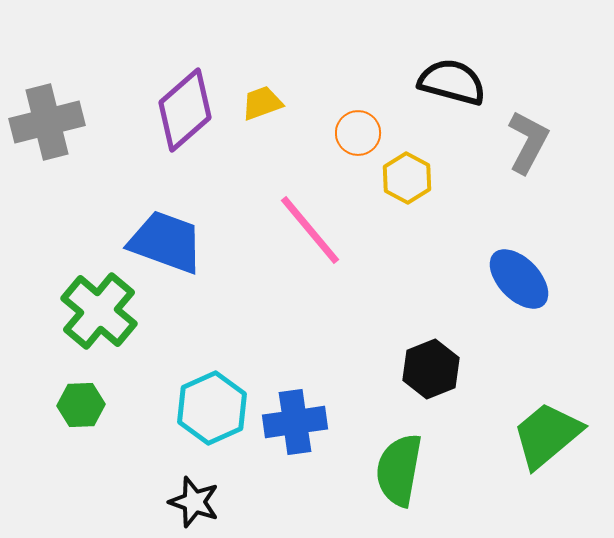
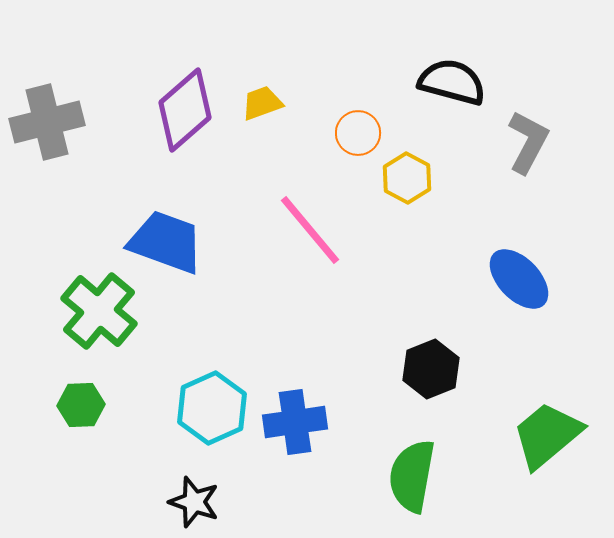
green semicircle: moved 13 px right, 6 px down
